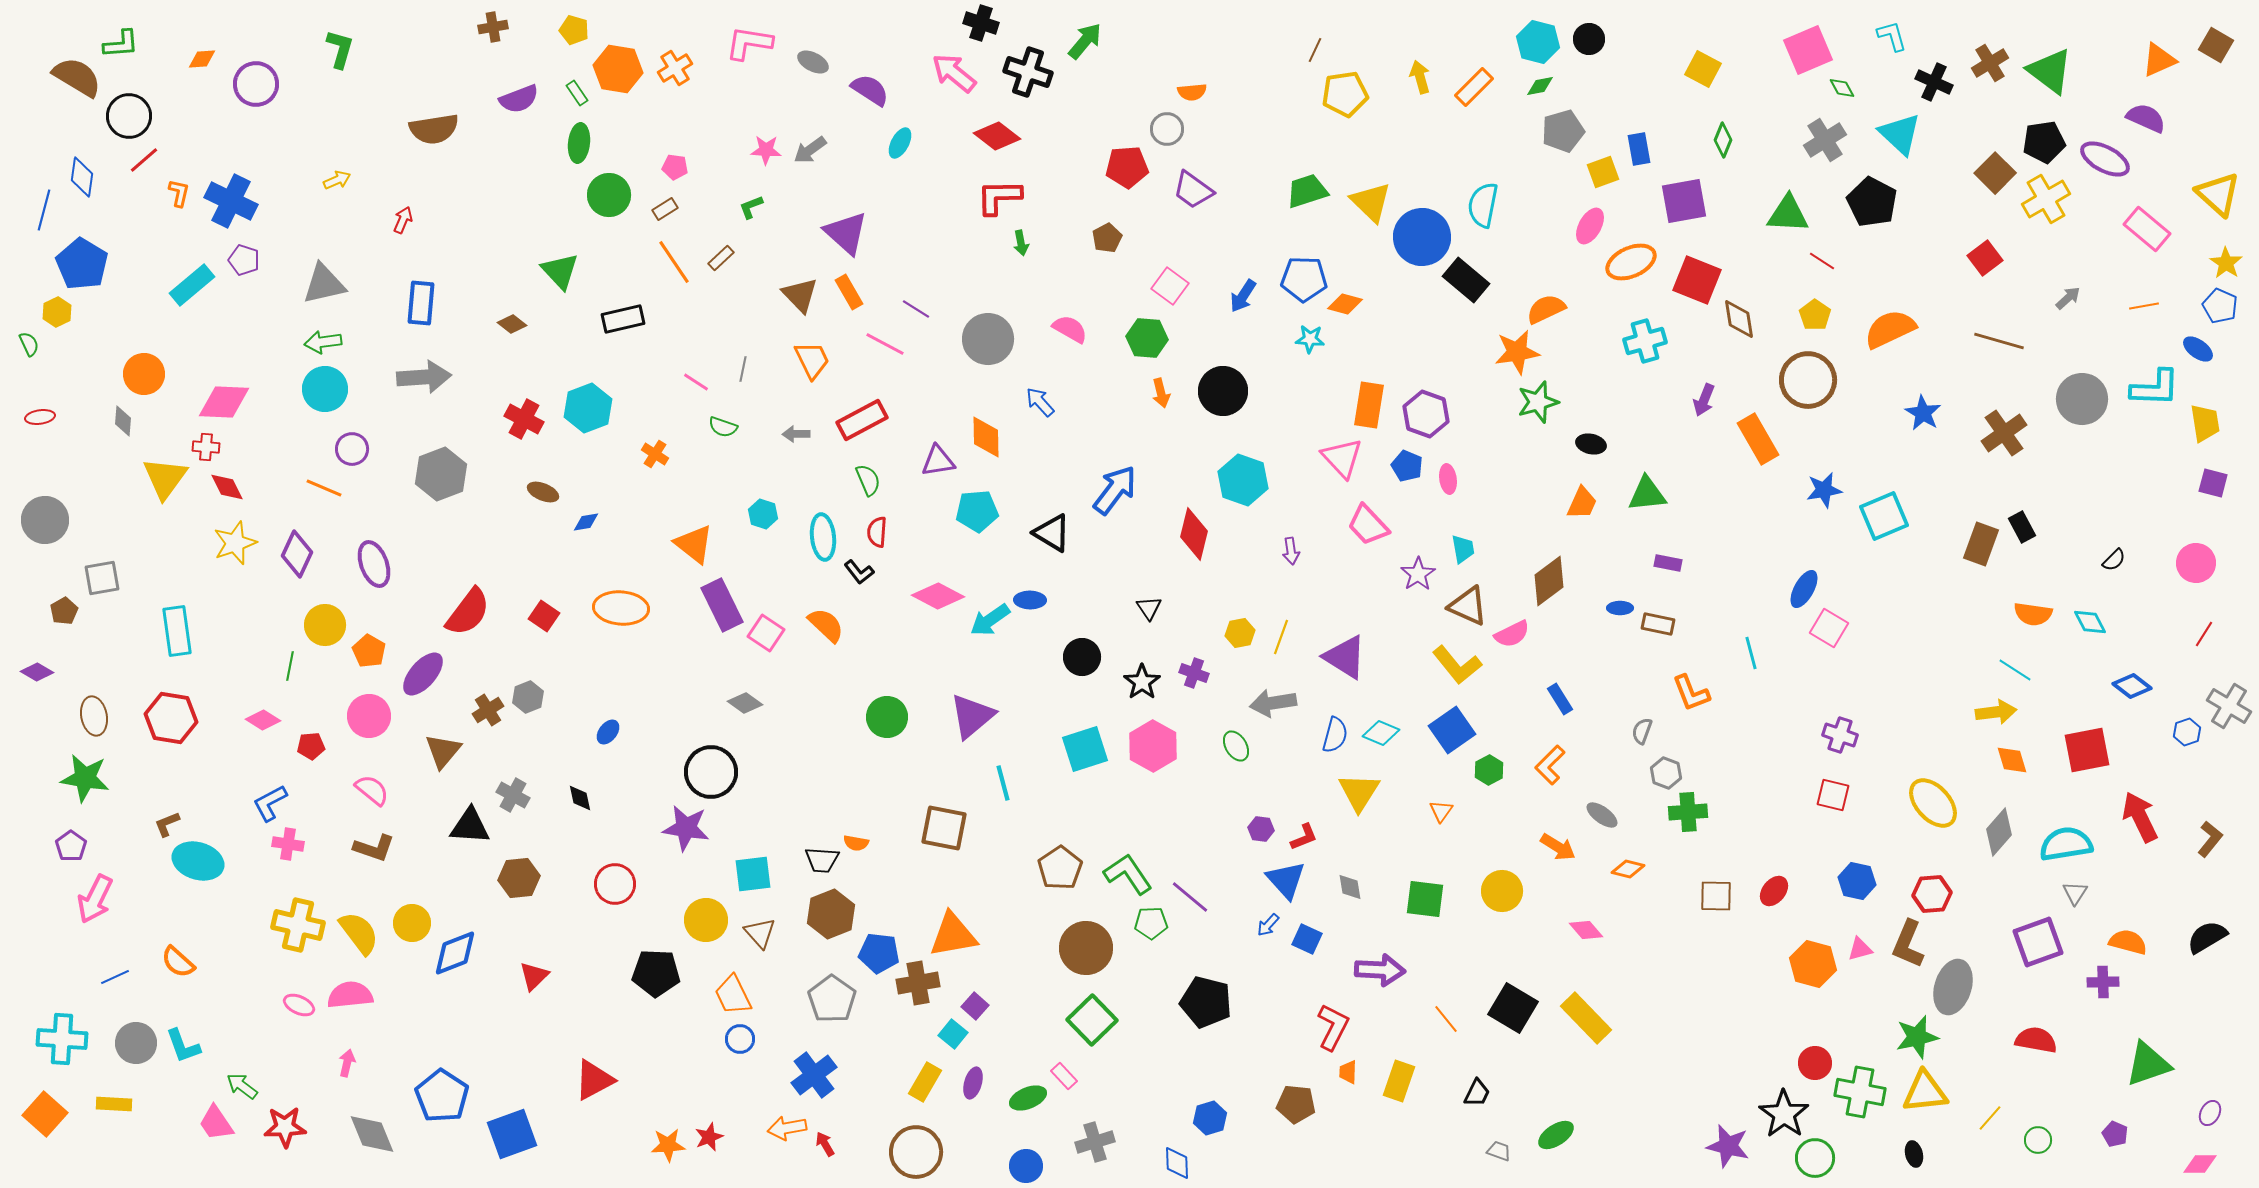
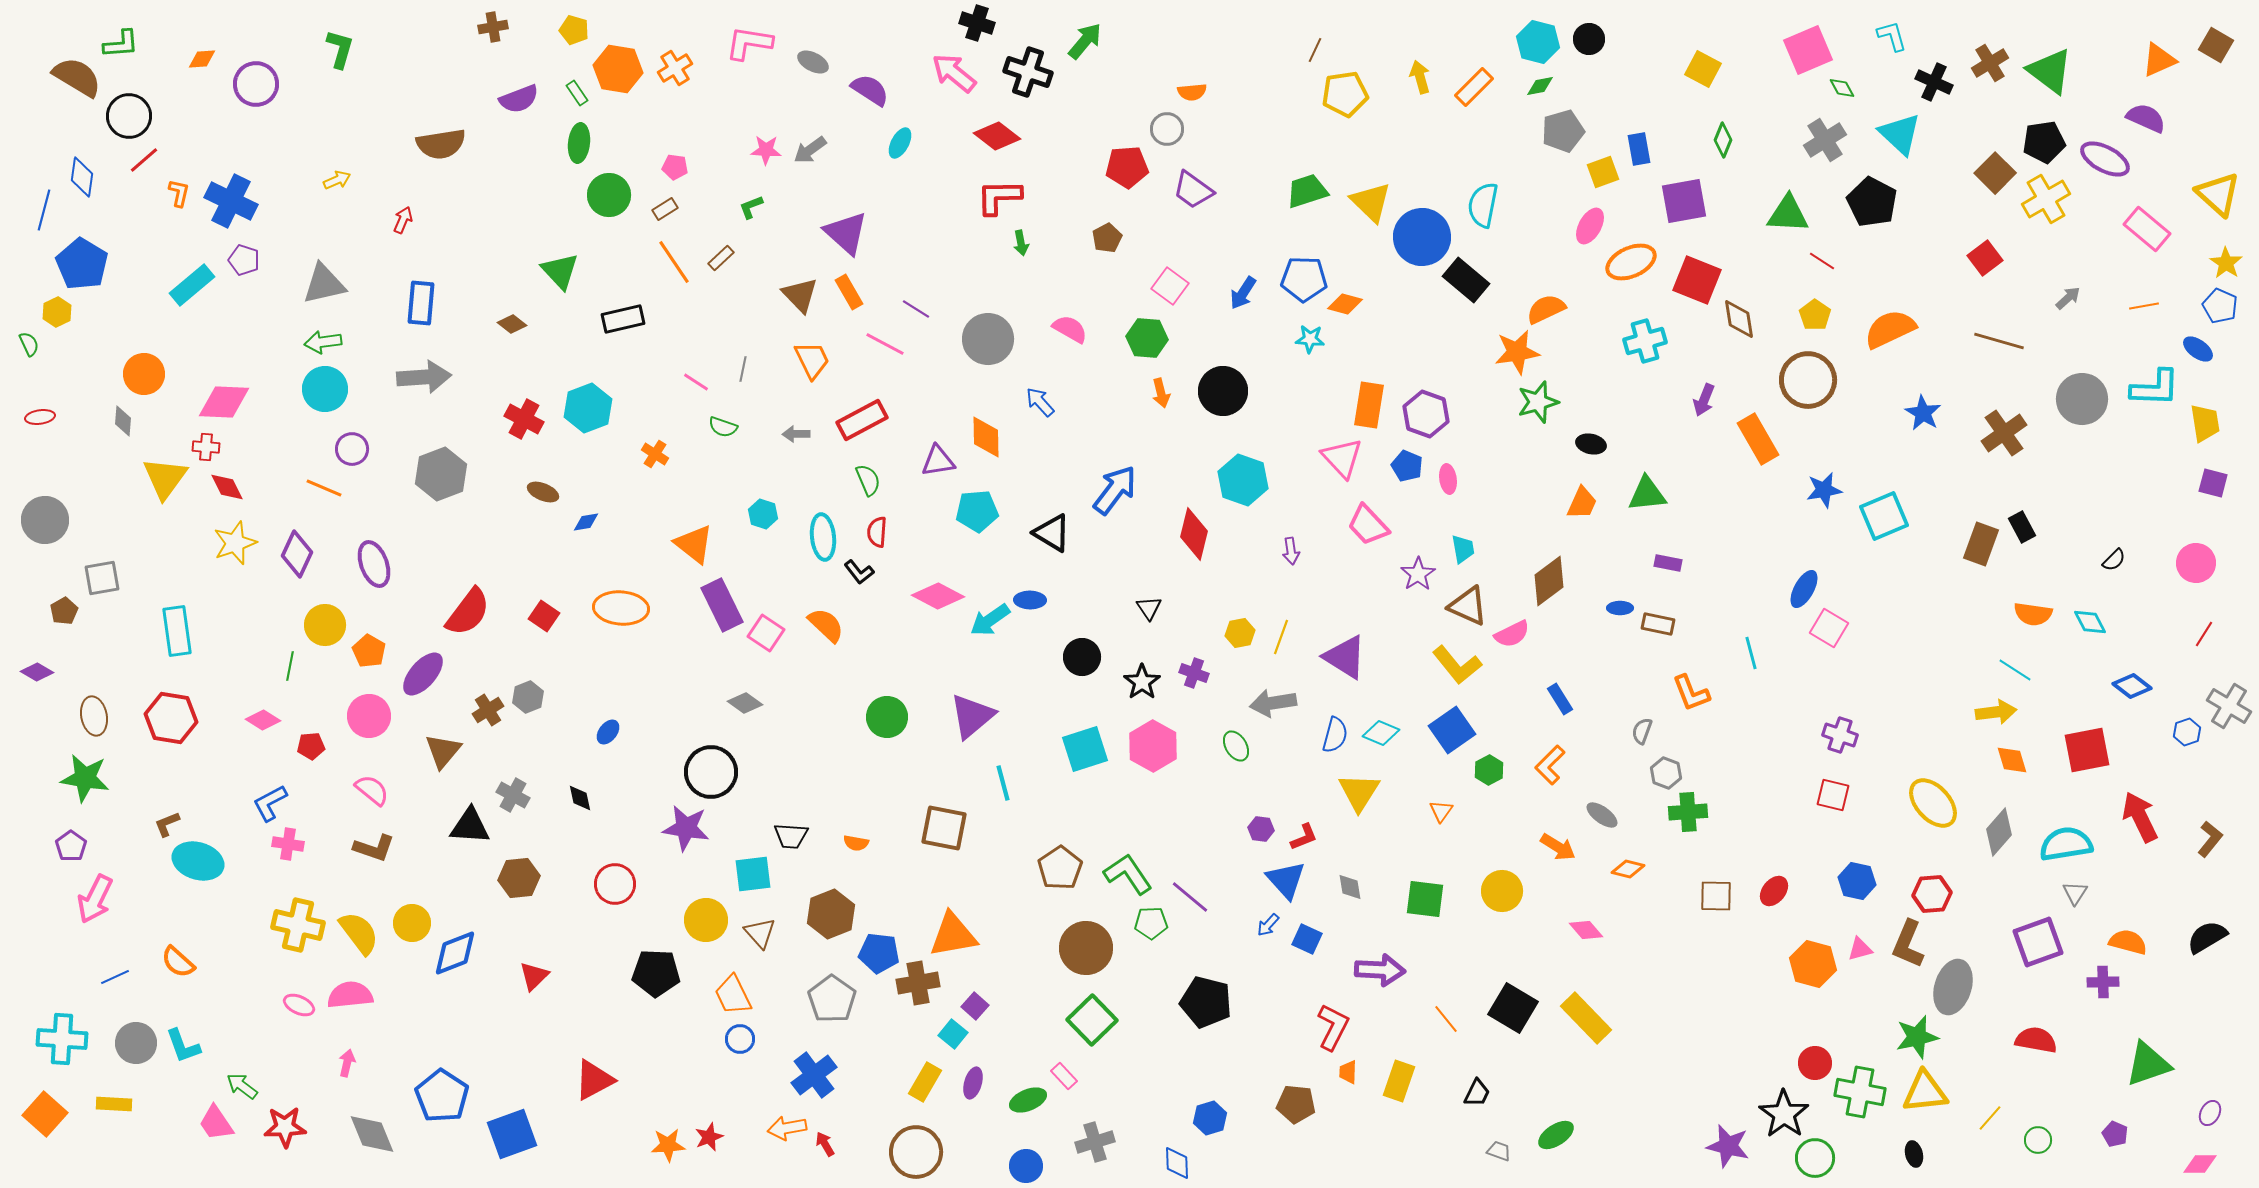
black cross at (981, 23): moved 4 px left
brown semicircle at (434, 129): moved 7 px right, 15 px down
blue arrow at (1243, 296): moved 3 px up
black trapezoid at (822, 860): moved 31 px left, 24 px up
green ellipse at (1028, 1098): moved 2 px down
